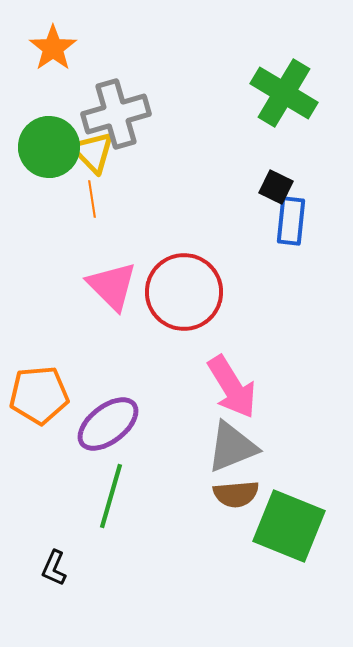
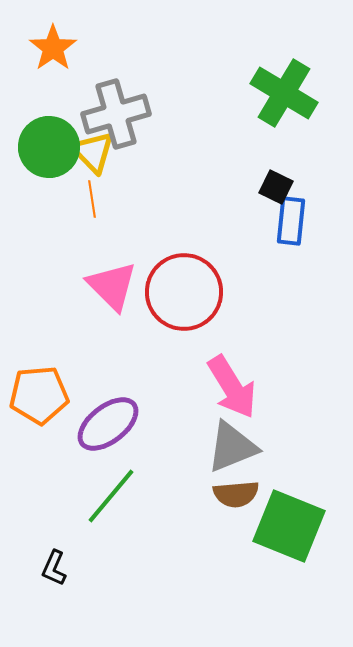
green line: rotated 24 degrees clockwise
